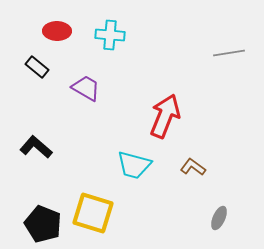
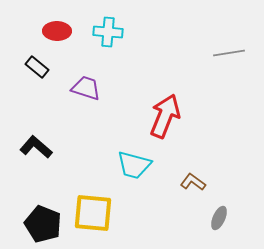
cyan cross: moved 2 px left, 3 px up
purple trapezoid: rotated 12 degrees counterclockwise
brown L-shape: moved 15 px down
yellow square: rotated 12 degrees counterclockwise
